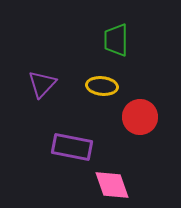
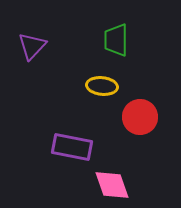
purple triangle: moved 10 px left, 38 px up
